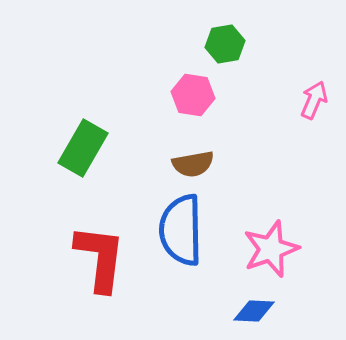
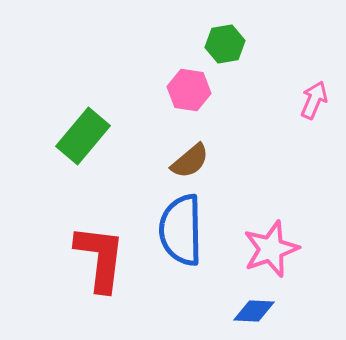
pink hexagon: moved 4 px left, 5 px up
green rectangle: moved 12 px up; rotated 10 degrees clockwise
brown semicircle: moved 3 px left, 3 px up; rotated 30 degrees counterclockwise
